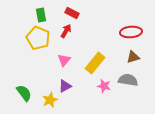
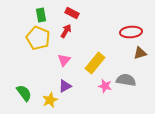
brown triangle: moved 7 px right, 4 px up
gray semicircle: moved 2 px left
pink star: moved 1 px right
